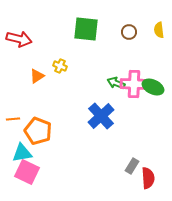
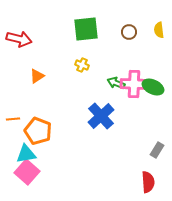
green square: rotated 12 degrees counterclockwise
yellow cross: moved 22 px right, 1 px up
cyan triangle: moved 4 px right, 1 px down
gray rectangle: moved 25 px right, 16 px up
pink square: rotated 15 degrees clockwise
red semicircle: moved 4 px down
